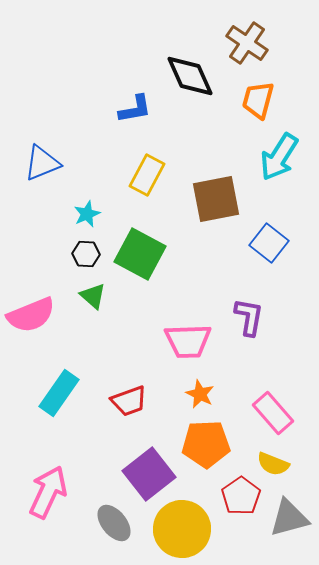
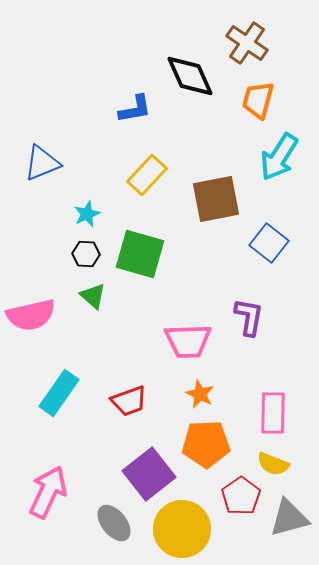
yellow rectangle: rotated 15 degrees clockwise
green square: rotated 12 degrees counterclockwise
pink semicircle: rotated 9 degrees clockwise
pink rectangle: rotated 42 degrees clockwise
